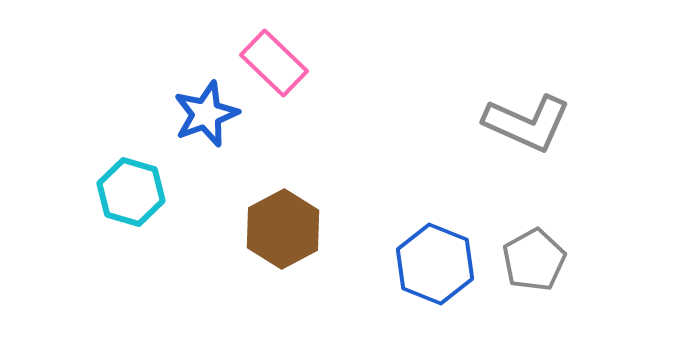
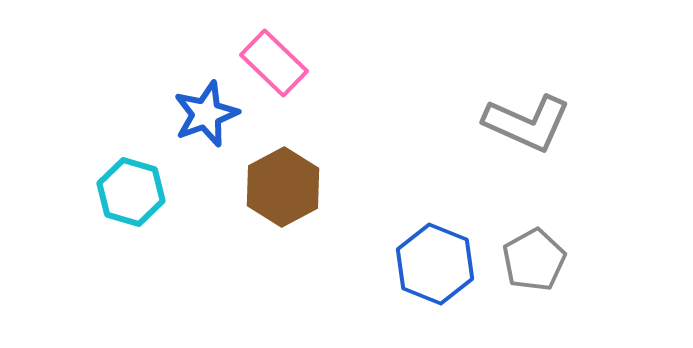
brown hexagon: moved 42 px up
